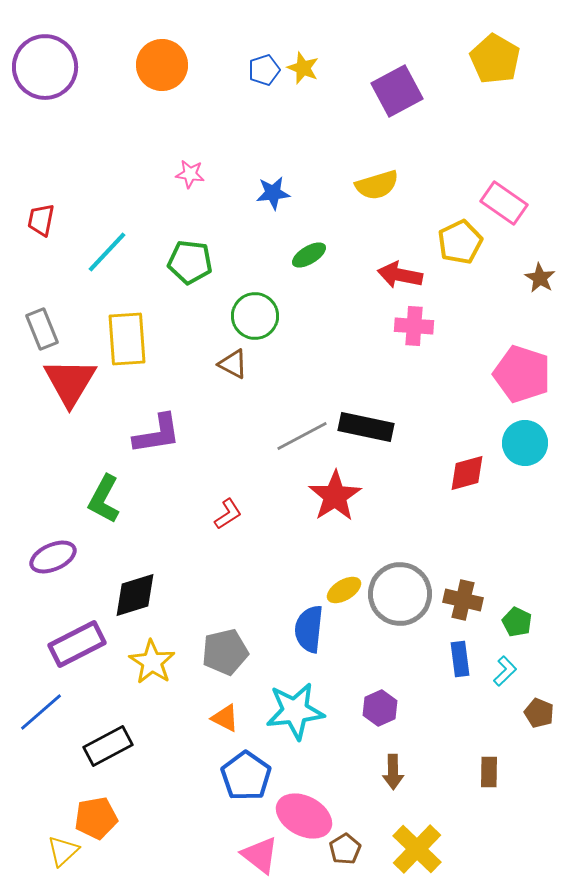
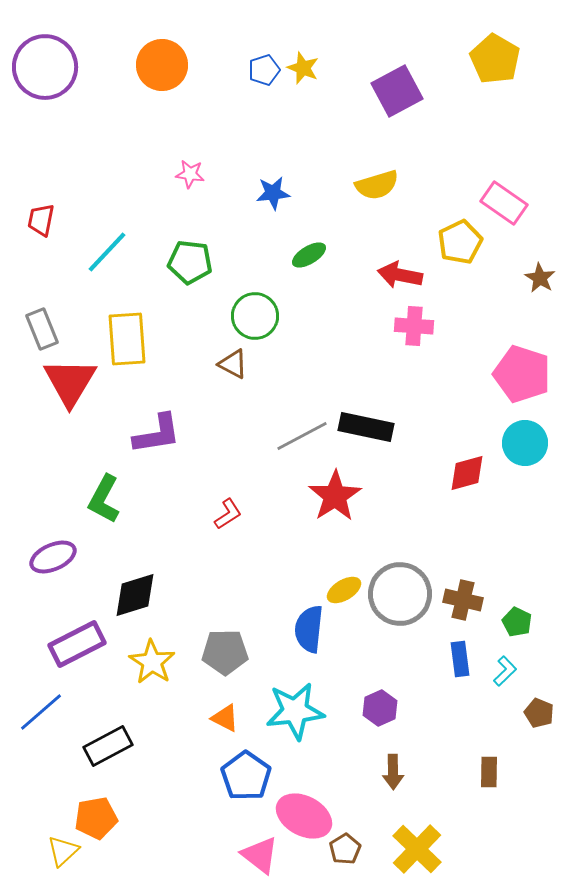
gray pentagon at (225, 652): rotated 12 degrees clockwise
